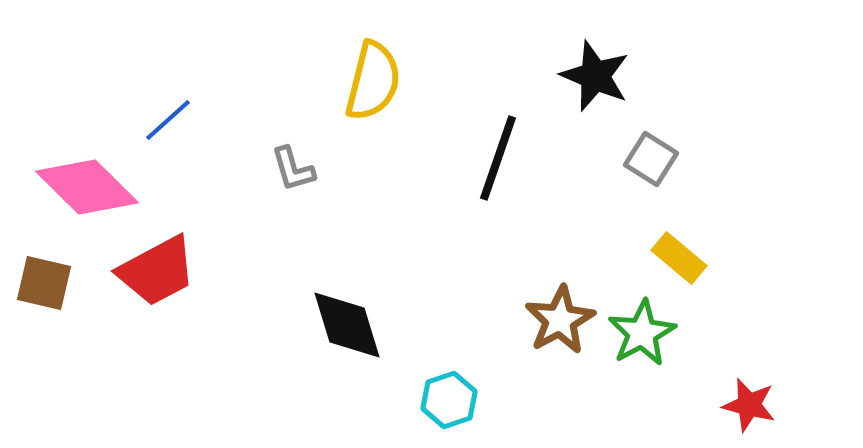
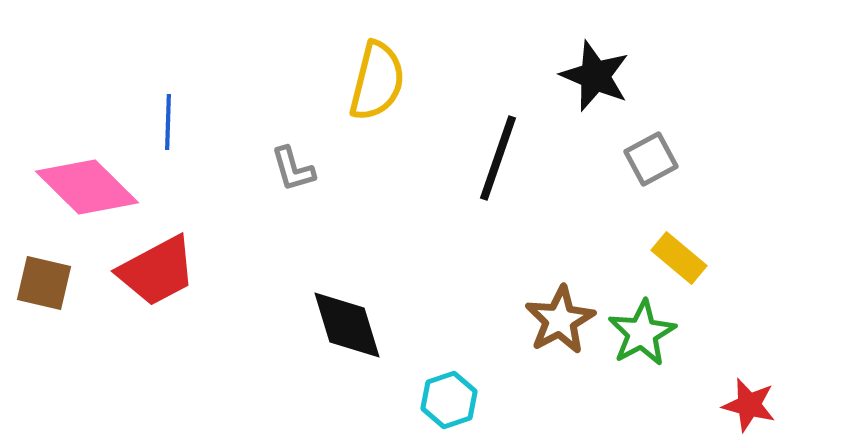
yellow semicircle: moved 4 px right
blue line: moved 2 px down; rotated 46 degrees counterclockwise
gray square: rotated 30 degrees clockwise
